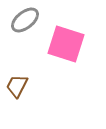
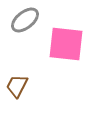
pink square: rotated 12 degrees counterclockwise
